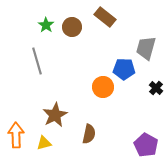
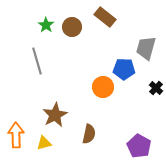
purple pentagon: moved 7 px left, 1 px down
